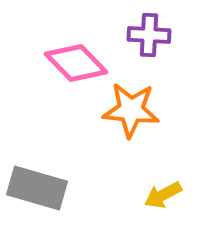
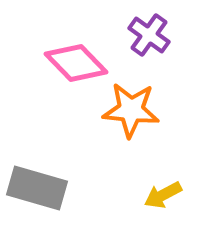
purple cross: rotated 33 degrees clockwise
